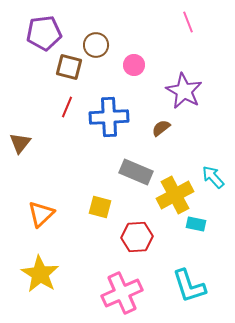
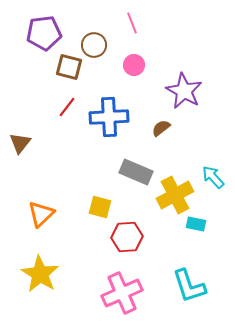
pink line: moved 56 px left, 1 px down
brown circle: moved 2 px left
red line: rotated 15 degrees clockwise
red hexagon: moved 10 px left
